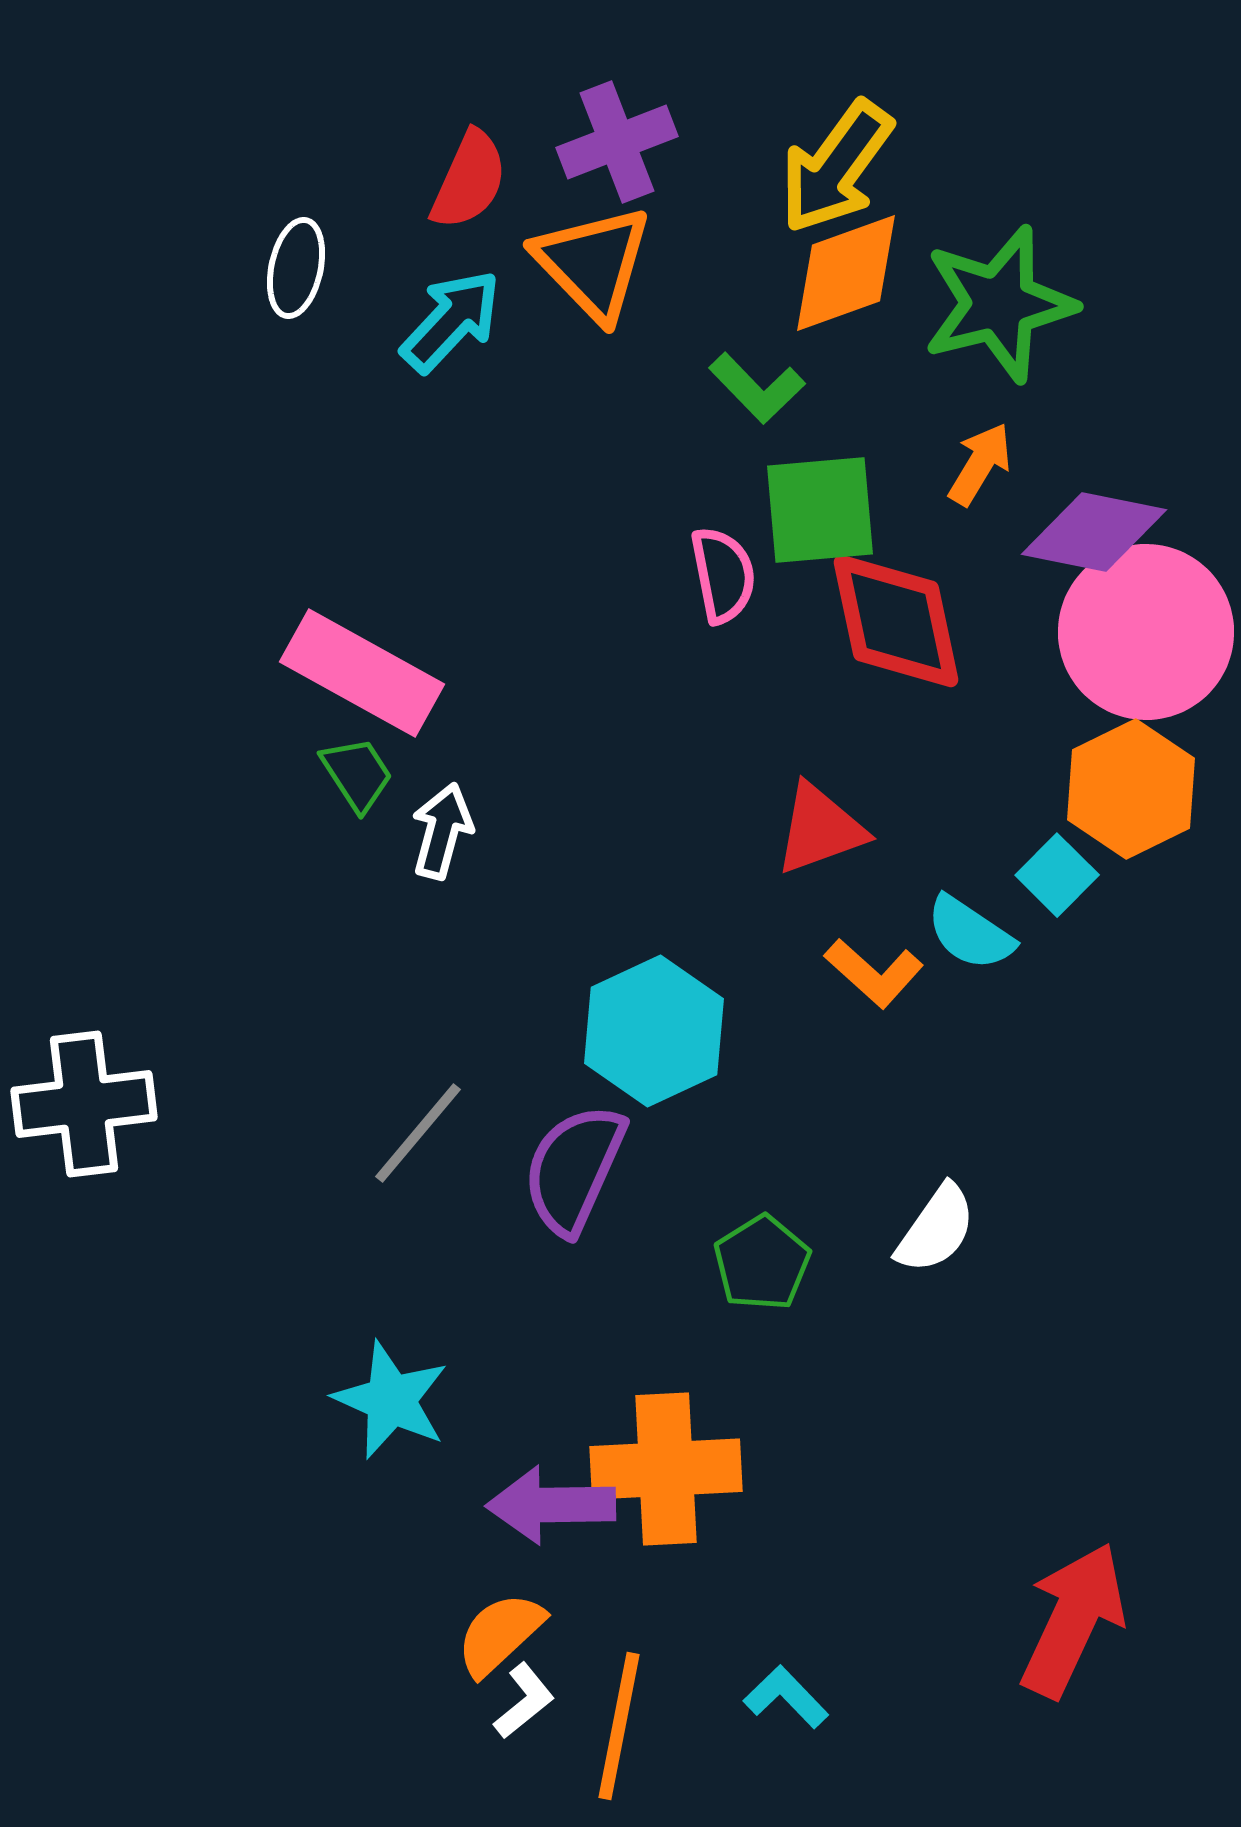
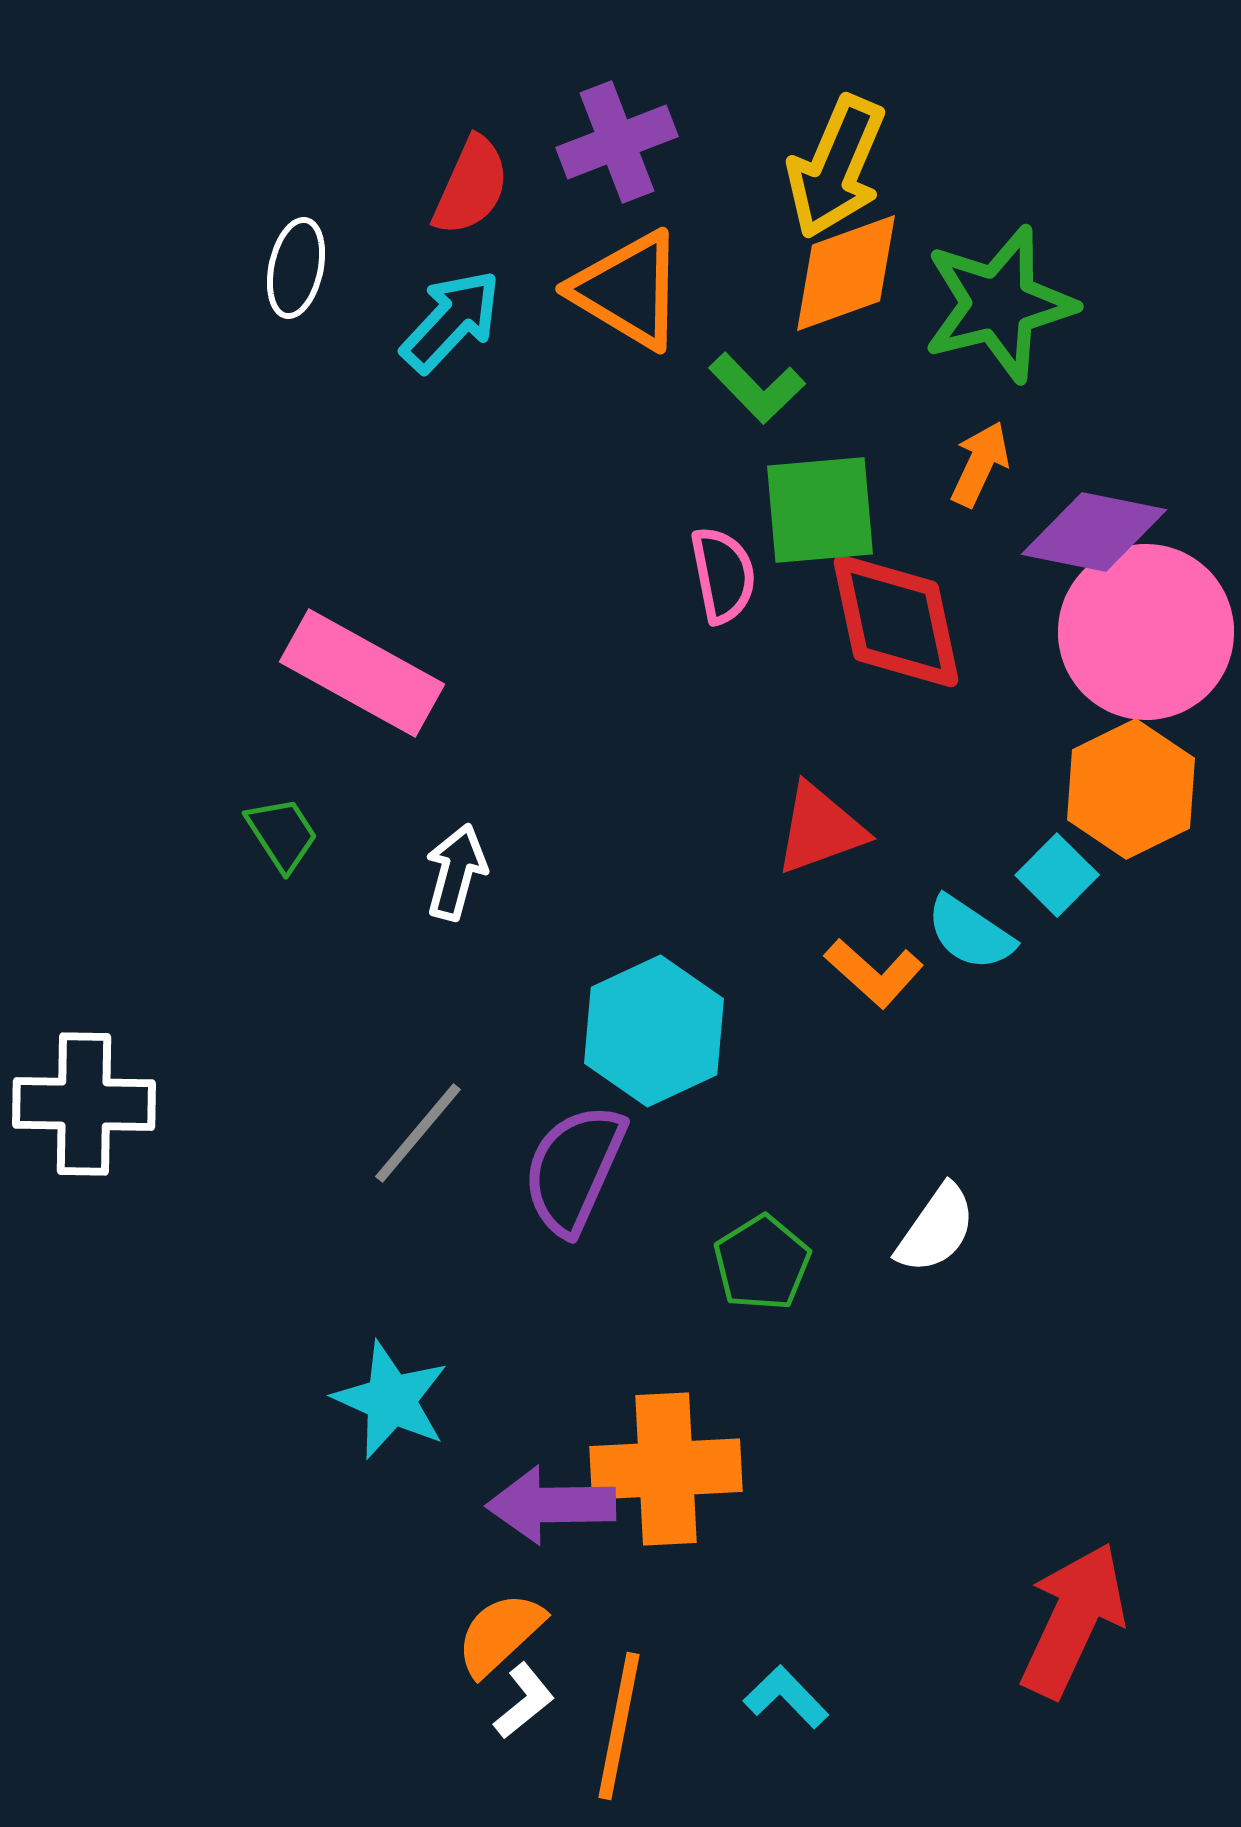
yellow arrow: rotated 13 degrees counterclockwise
red semicircle: moved 2 px right, 6 px down
orange triangle: moved 35 px right, 27 px down; rotated 15 degrees counterclockwise
orange arrow: rotated 6 degrees counterclockwise
green trapezoid: moved 75 px left, 60 px down
white arrow: moved 14 px right, 41 px down
white cross: rotated 8 degrees clockwise
